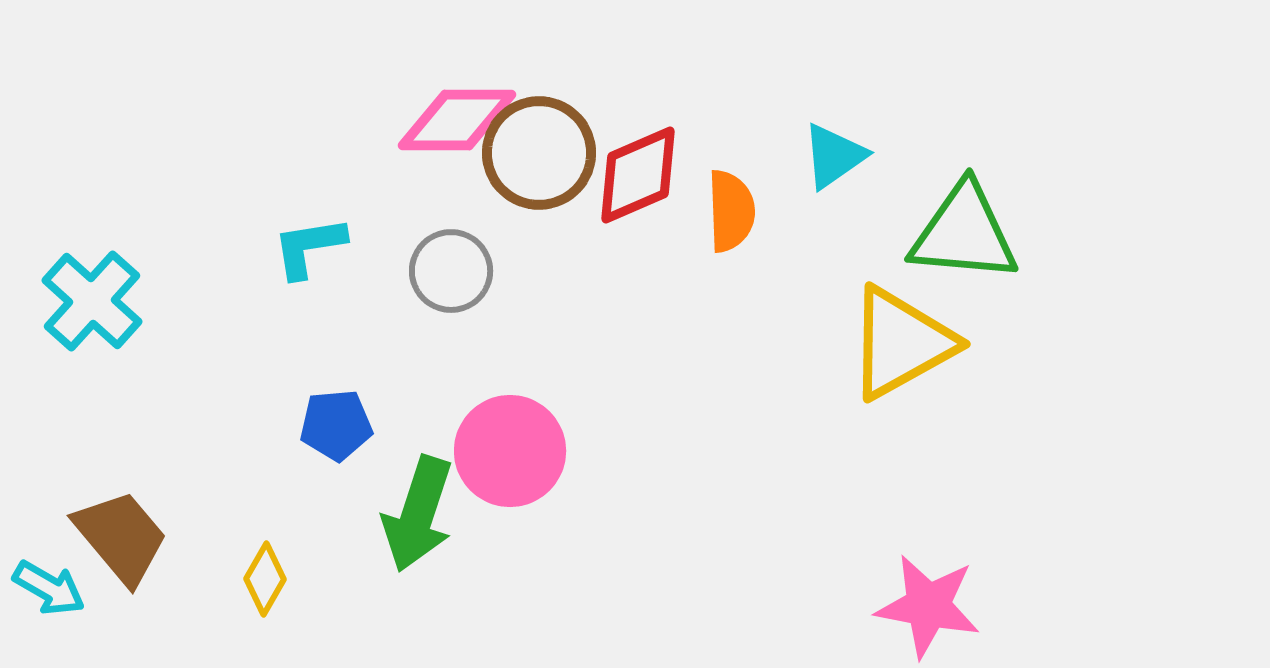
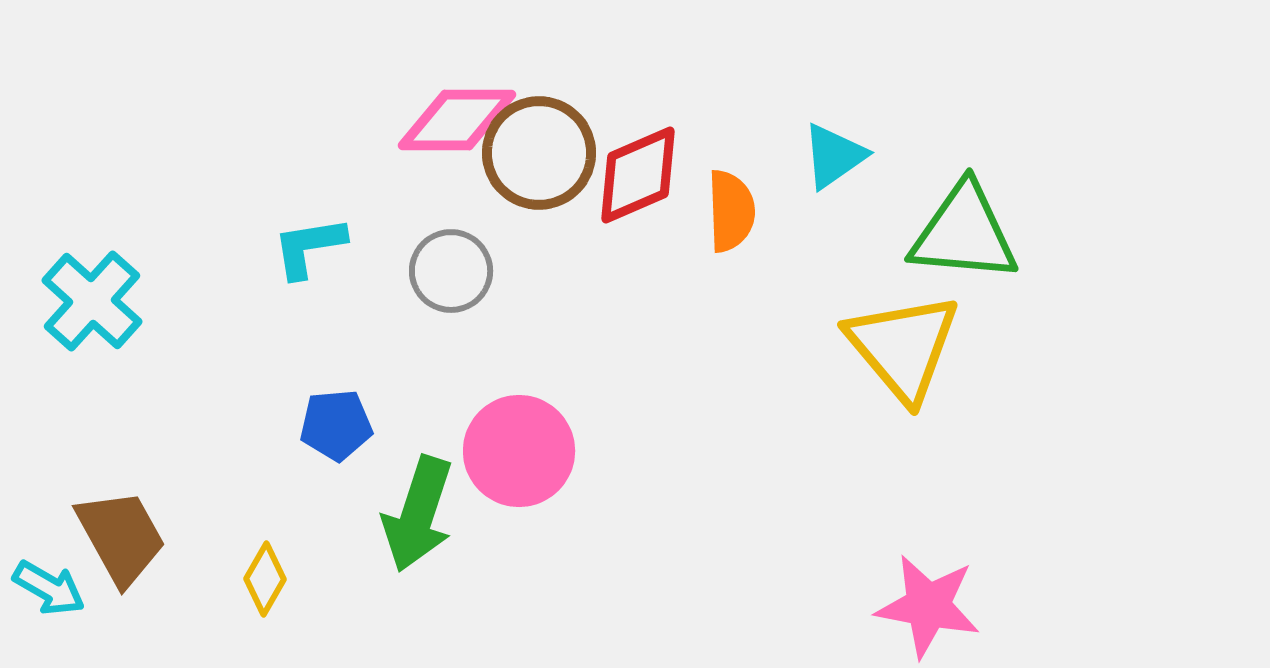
yellow triangle: moved 2 px right, 4 px down; rotated 41 degrees counterclockwise
pink circle: moved 9 px right
brown trapezoid: rotated 11 degrees clockwise
